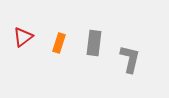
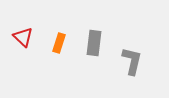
red triangle: rotated 40 degrees counterclockwise
gray L-shape: moved 2 px right, 2 px down
